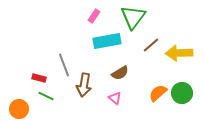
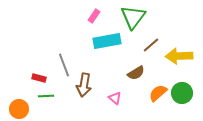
yellow arrow: moved 3 px down
brown semicircle: moved 16 px right
green line: rotated 28 degrees counterclockwise
